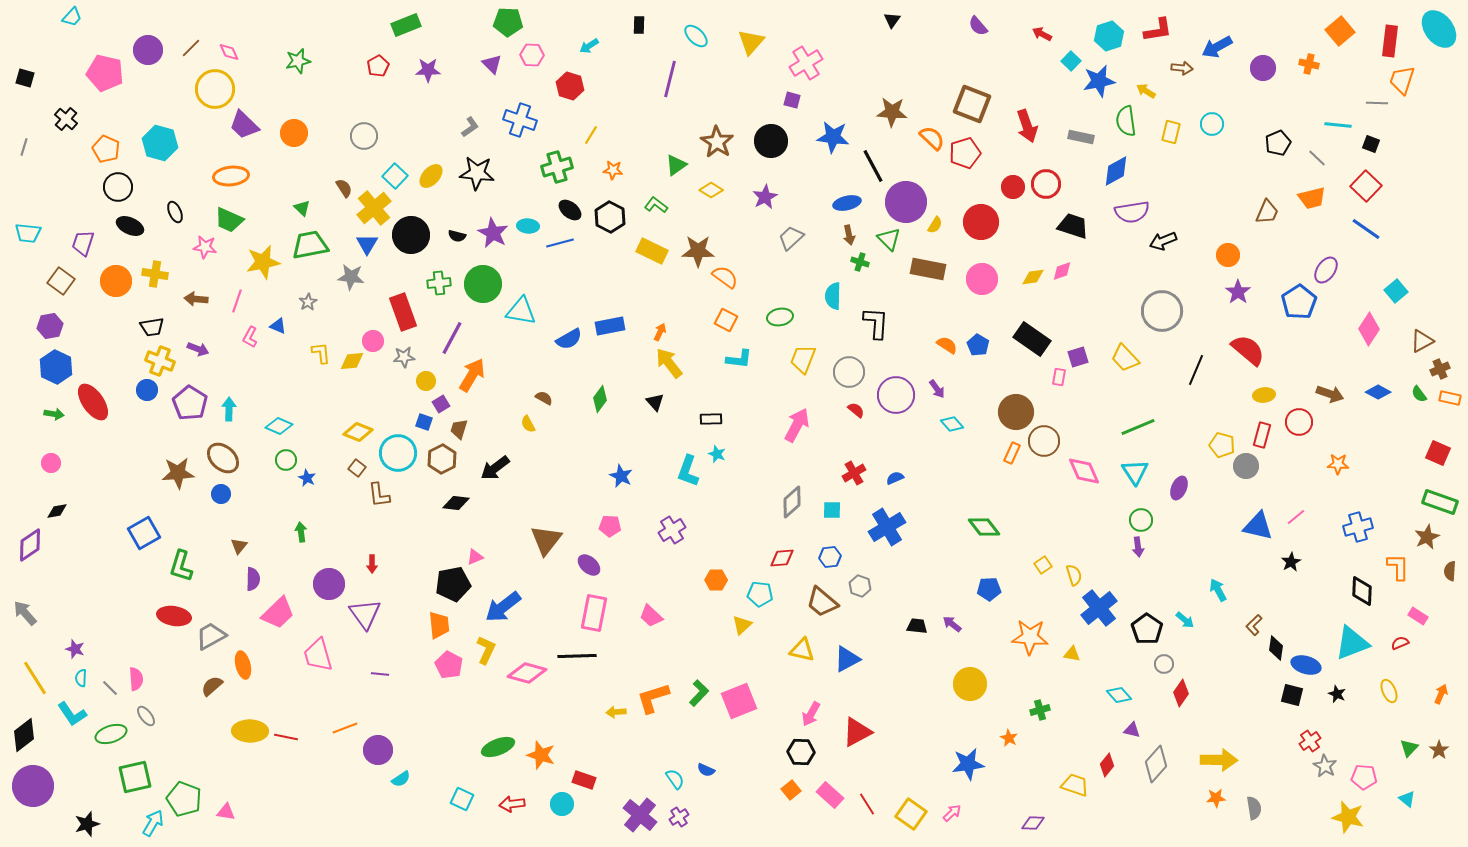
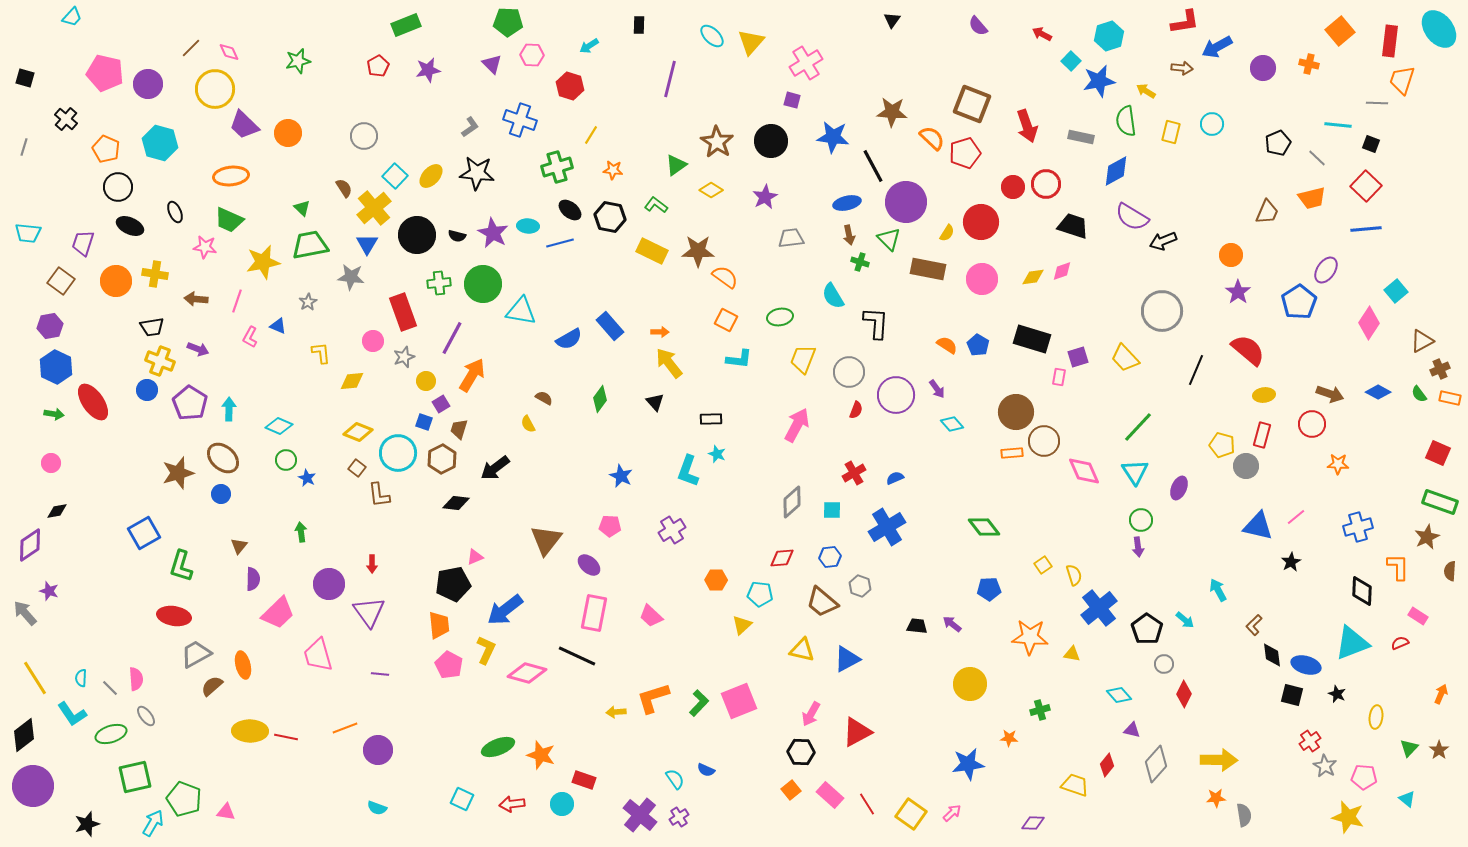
red L-shape at (1158, 30): moved 27 px right, 8 px up
cyan ellipse at (696, 36): moved 16 px right
purple circle at (148, 50): moved 34 px down
purple star at (428, 70): rotated 10 degrees counterclockwise
orange circle at (294, 133): moved 6 px left
purple semicircle at (1132, 212): moved 5 px down; rotated 40 degrees clockwise
black hexagon at (610, 217): rotated 16 degrees counterclockwise
yellow semicircle at (935, 225): moved 12 px right, 8 px down
blue line at (1366, 229): rotated 40 degrees counterclockwise
black circle at (411, 235): moved 6 px right
gray trapezoid at (791, 238): rotated 36 degrees clockwise
orange circle at (1228, 255): moved 3 px right
cyan semicircle at (833, 296): rotated 32 degrees counterclockwise
blue rectangle at (610, 326): rotated 60 degrees clockwise
pink diamond at (1369, 329): moved 6 px up
orange arrow at (660, 332): rotated 66 degrees clockwise
black rectangle at (1032, 339): rotated 18 degrees counterclockwise
gray star at (404, 357): rotated 15 degrees counterclockwise
yellow diamond at (352, 361): moved 20 px down
red semicircle at (856, 410): rotated 72 degrees clockwise
red circle at (1299, 422): moved 13 px right, 2 px down
green line at (1138, 427): rotated 24 degrees counterclockwise
orange rectangle at (1012, 453): rotated 60 degrees clockwise
brown star at (178, 473): rotated 12 degrees counterclockwise
blue arrow at (503, 607): moved 2 px right, 3 px down
purple triangle at (365, 614): moved 4 px right, 2 px up
gray trapezoid at (211, 636): moved 15 px left, 18 px down
black diamond at (1276, 648): moved 4 px left, 7 px down; rotated 15 degrees counterclockwise
purple star at (75, 649): moved 26 px left, 58 px up
black line at (577, 656): rotated 27 degrees clockwise
yellow ellipse at (1389, 691): moved 13 px left, 26 px down; rotated 30 degrees clockwise
green L-shape at (699, 693): moved 10 px down
red diamond at (1181, 693): moved 3 px right, 1 px down; rotated 8 degrees counterclockwise
orange star at (1009, 738): rotated 24 degrees counterclockwise
cyan semicircle at (401, 779): moved 24 px left, 29 px down; rotated 54 degrees clockwise
gray semicircle at (1254, 808): moved 10 px left, 7 px down
